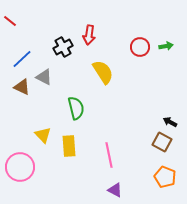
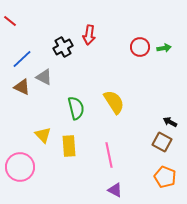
green arrow: moved 2 px left, 2 px down
yellow semicircle: moved 11 px right, 30 px down
